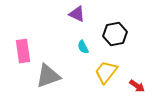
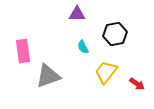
purple triangle: rotated 24 degrees counterclockwise
red arrow: moved 2 px up
